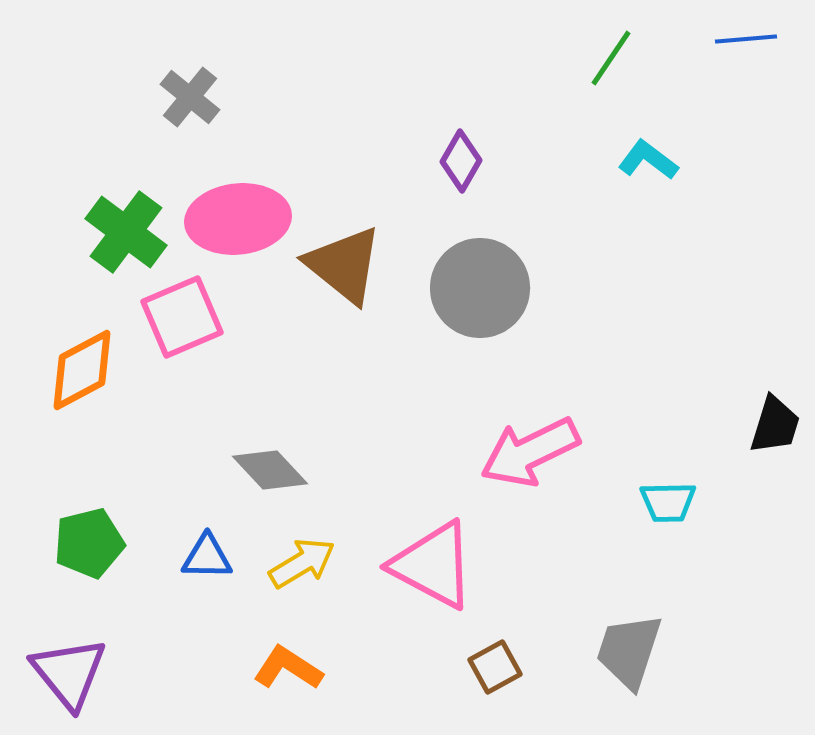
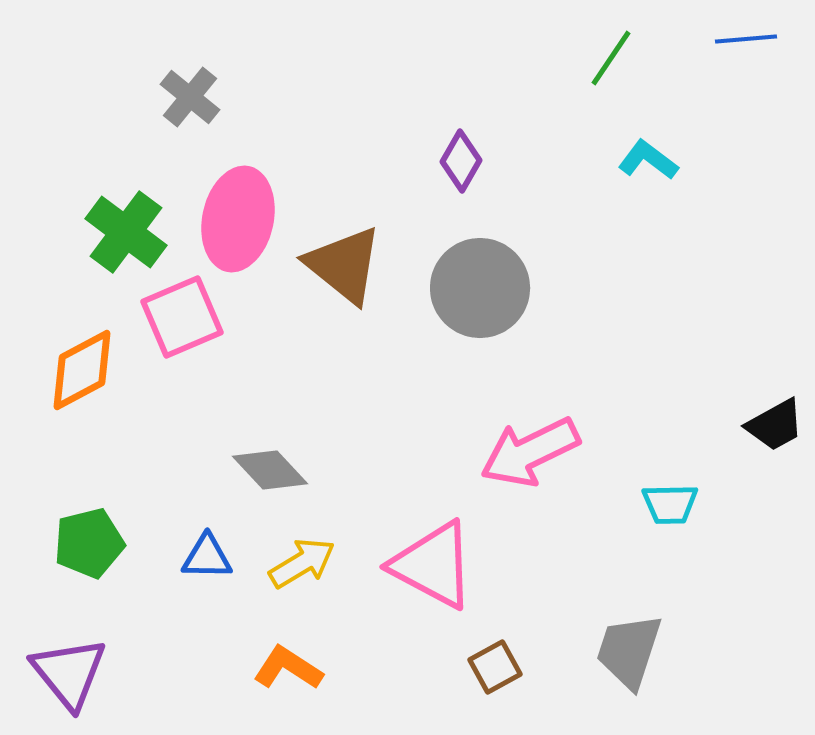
pink ellipse: rotated 72 degrees counterclockwise
black trapezoid: rotated 44 degrees clockwise
cyan trapezoid: moved 2 px right, 2 px down
